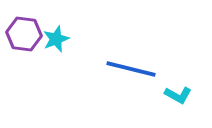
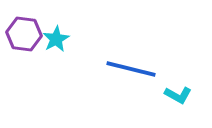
cyan star: rotated 8 degrees counterclockwise
